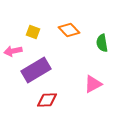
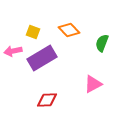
green semicircle: rotated 30 degrees clockwise
purple rectangle: moved 6 px right, 12 px up
